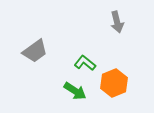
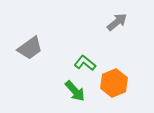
gray arrow: rotated 115 degrees counterclockwise
gray trapezoid: moved 5 px left, 3 px up
green arrow: rotated 15 degrees clockwise
